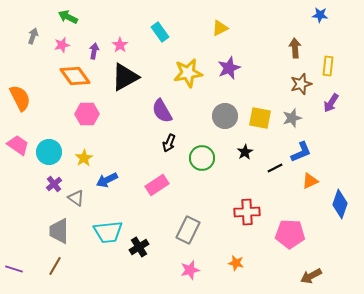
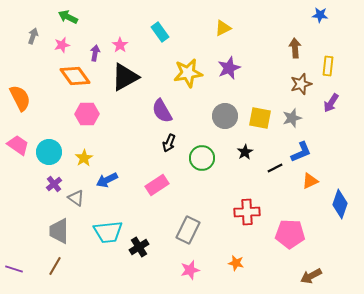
yellow triangle at (220, 28): moved 3 px right
purple arrow at (94, 51): moved 1 px right, 2 px down
